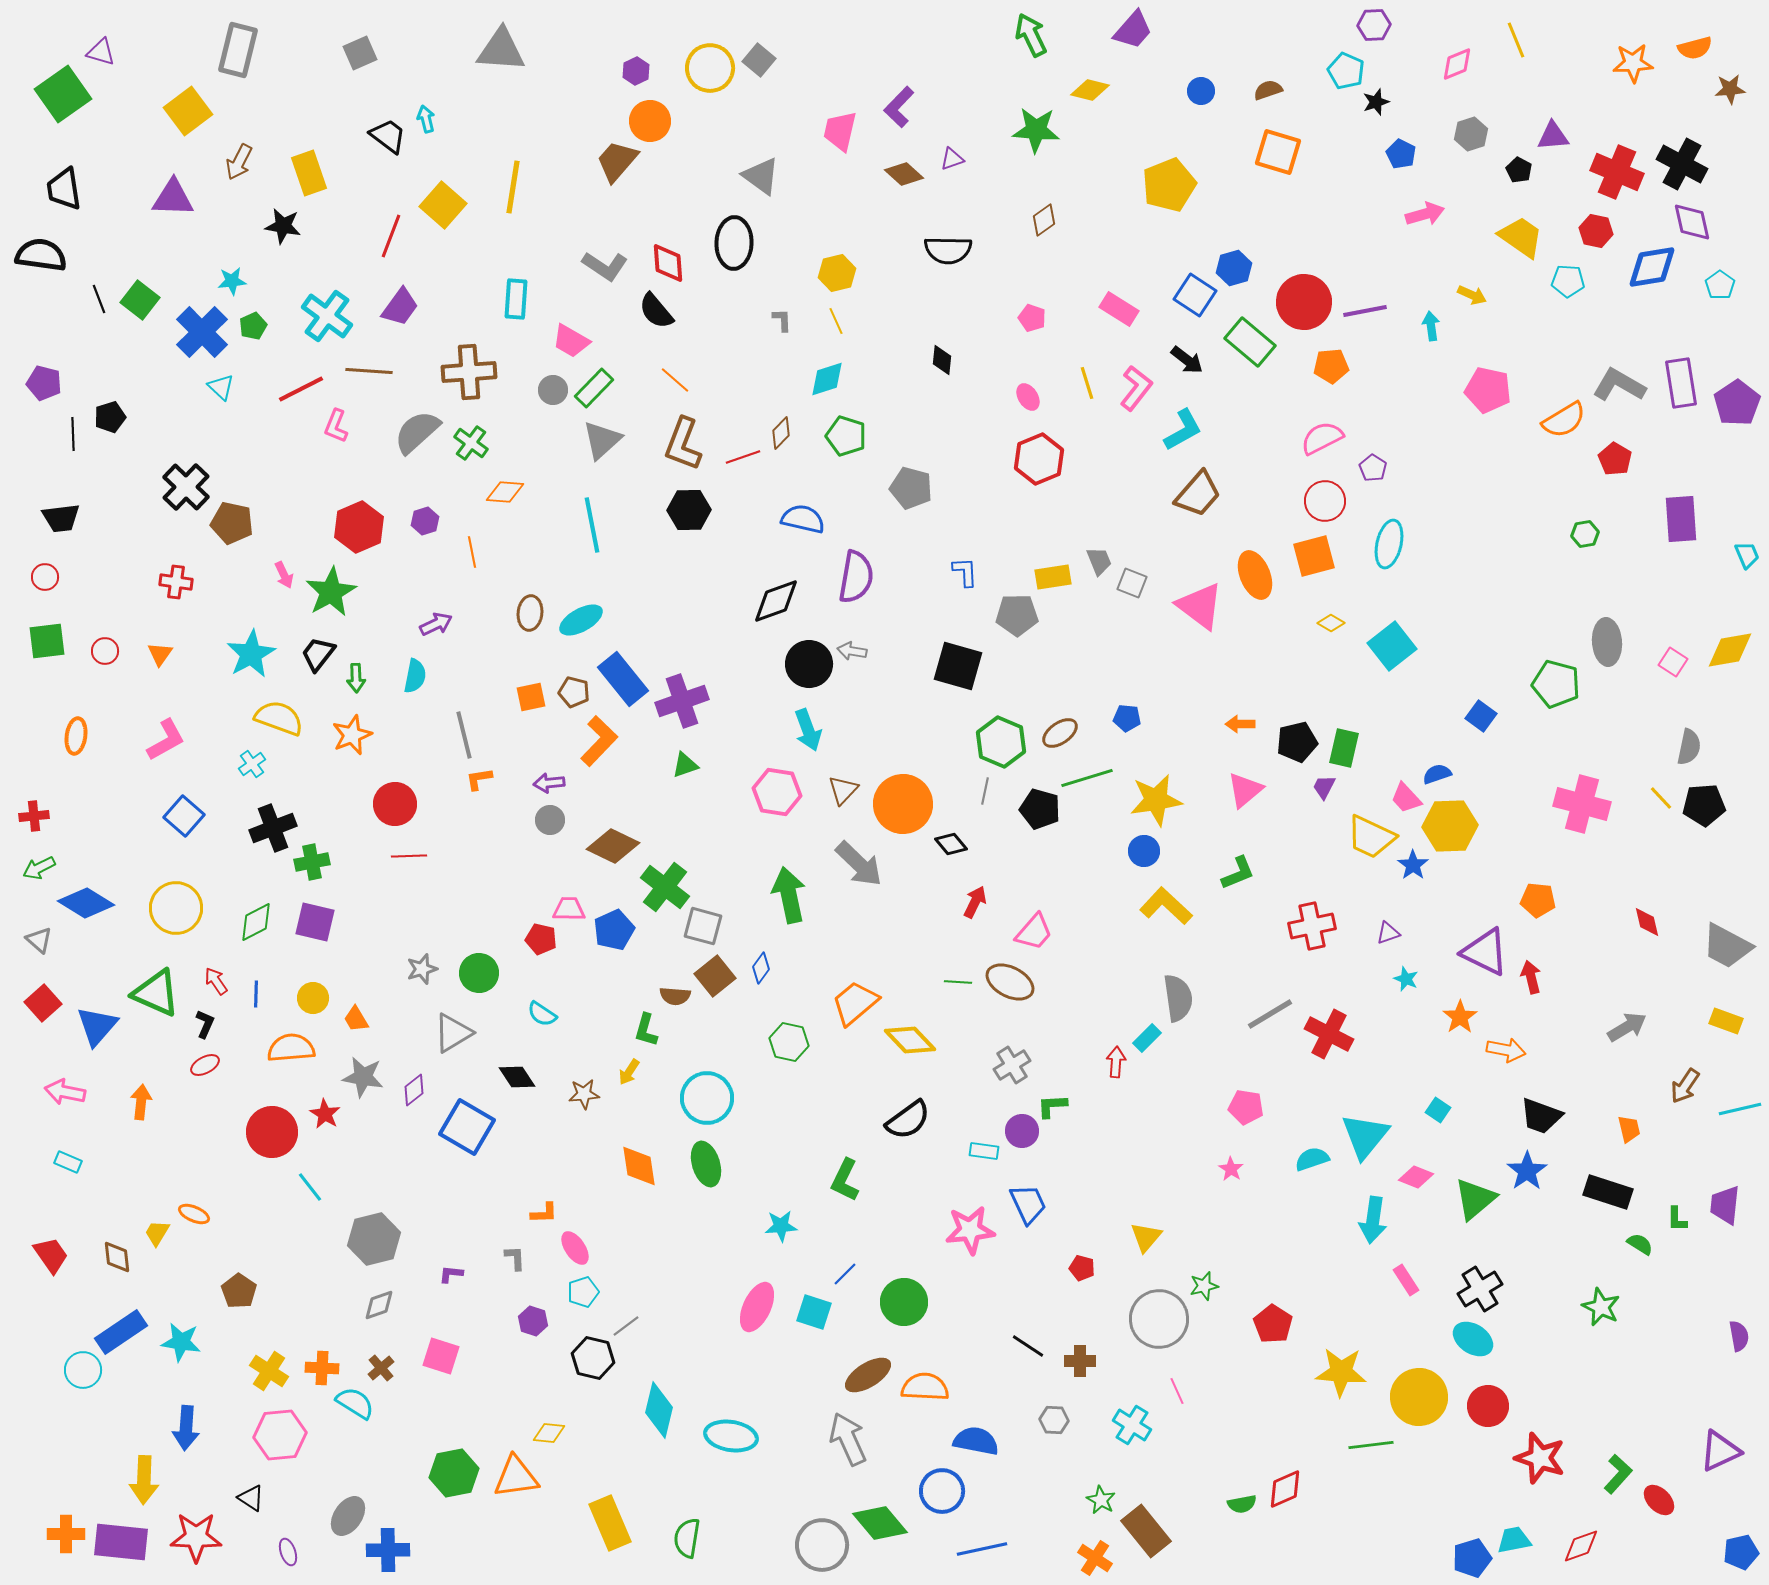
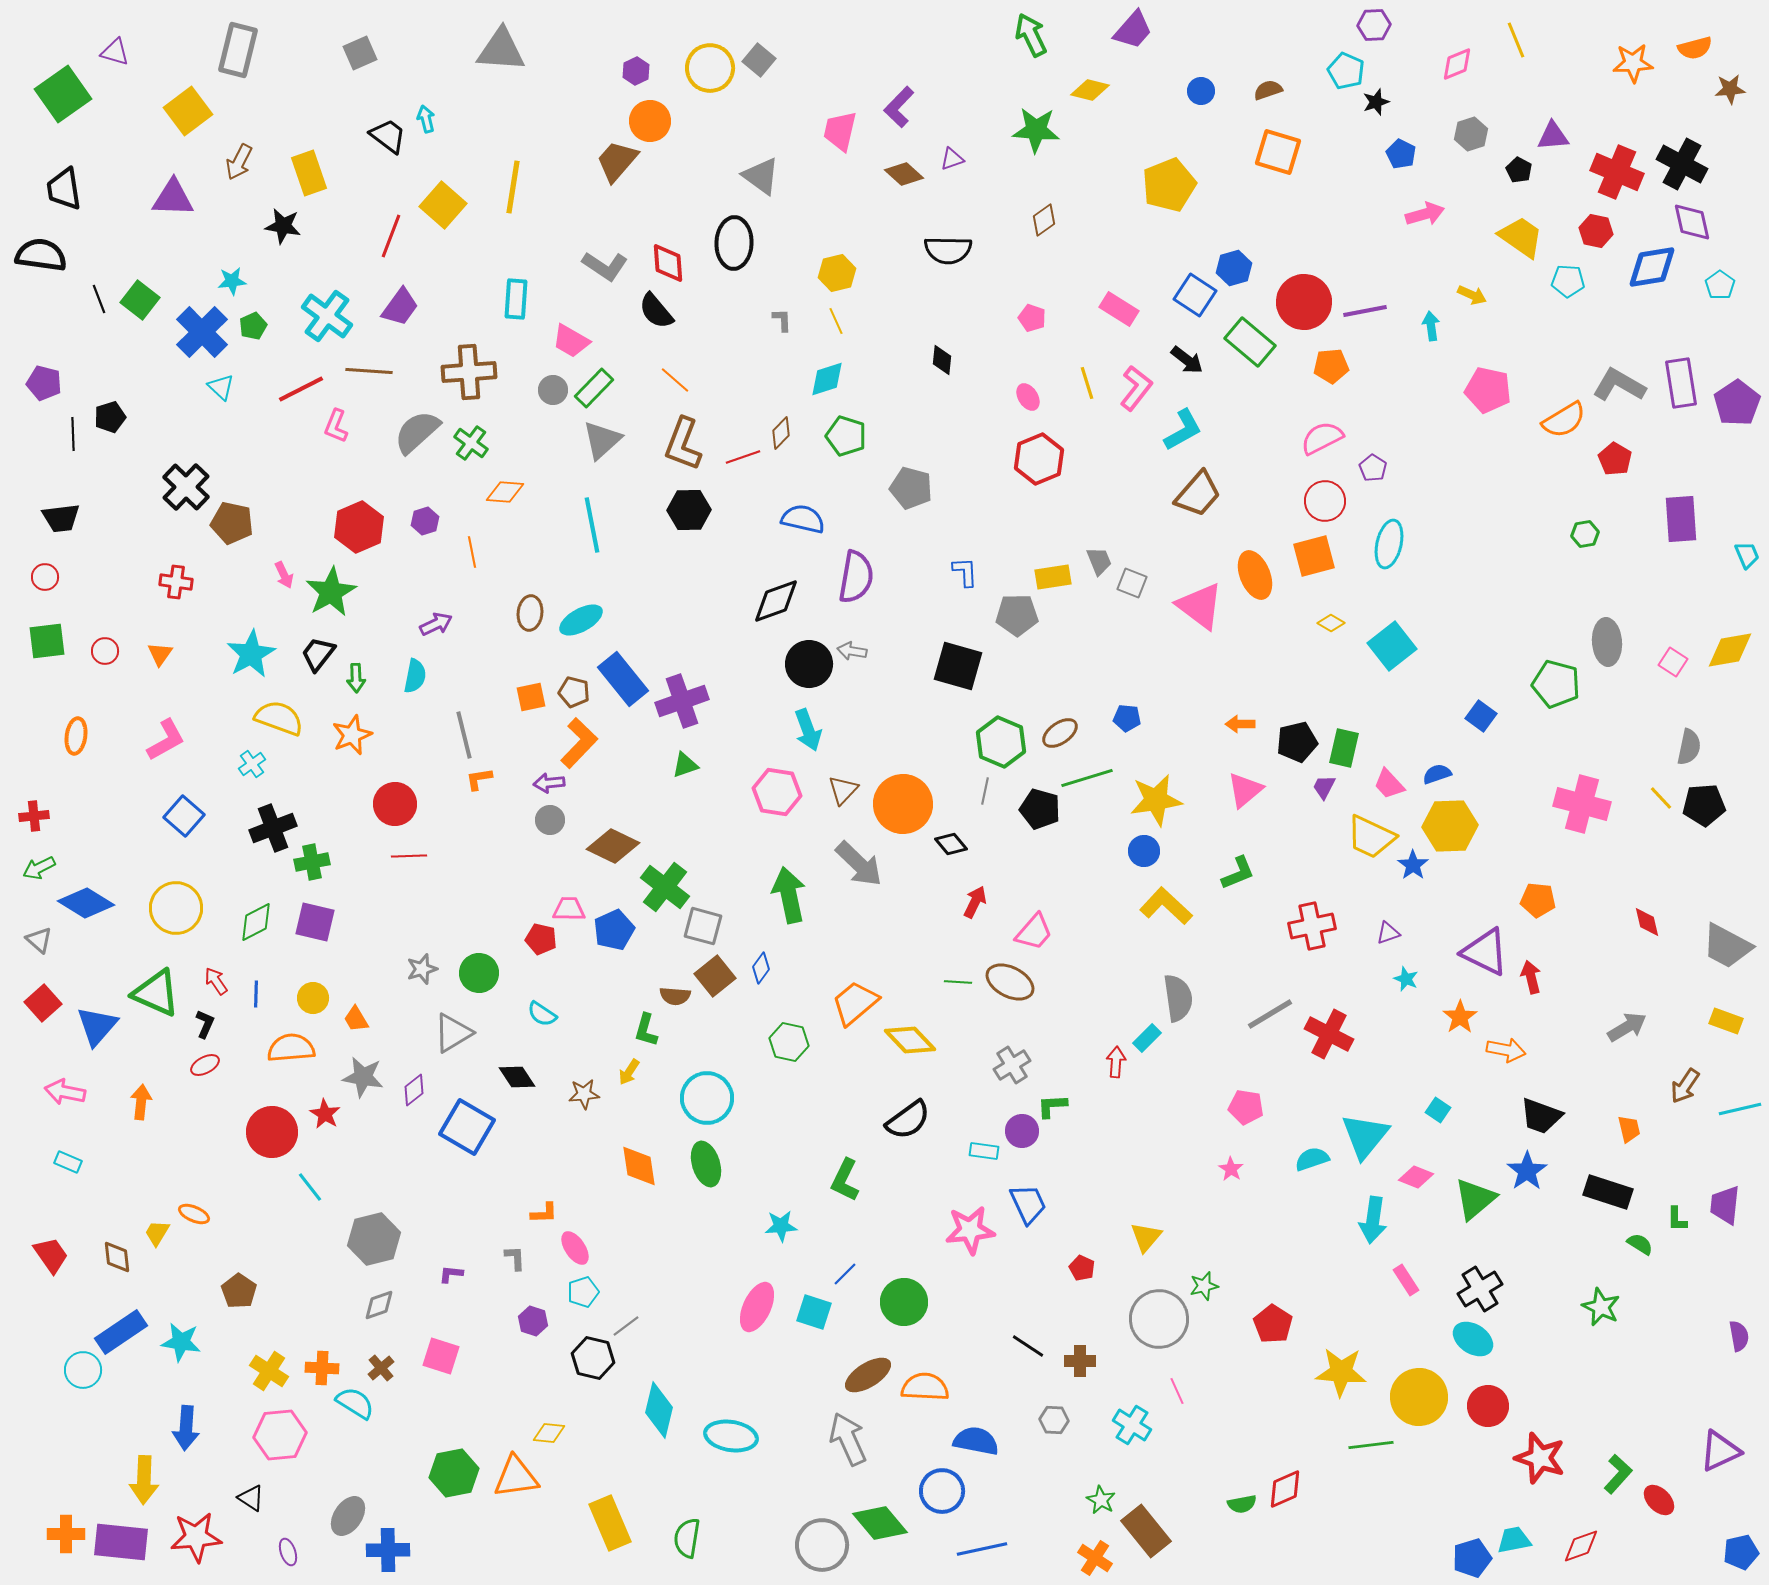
purple triangle at (101, 52): moved 14 px right
orange L-shape at (599, 741): moved 20 px left, 2 px down
pink trapezoid at (1406, 798): moved 17 px left, 14 px up
red pentagon at (1082, 1268): rotated 10 degrees clockwise
red star at (196, 1537): rotated 6 degrees counterclockwise
